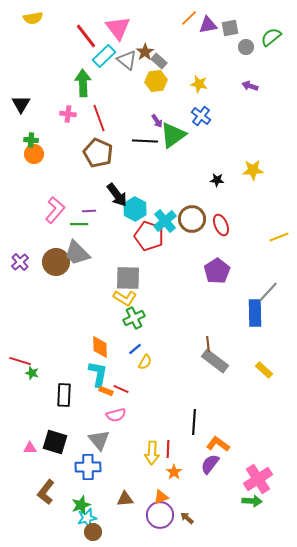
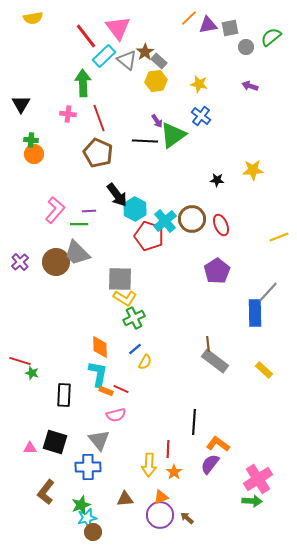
gray square at (128, 278): moved 8 px left, 1 px down
yellow arrow at (152, 453): moved 3 px left, 12 px down
